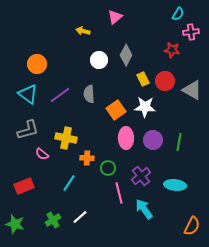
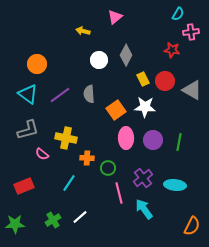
purple cross: moved 2 px right, 2 px down
green star: rotated 18 degrees counterclockwise
